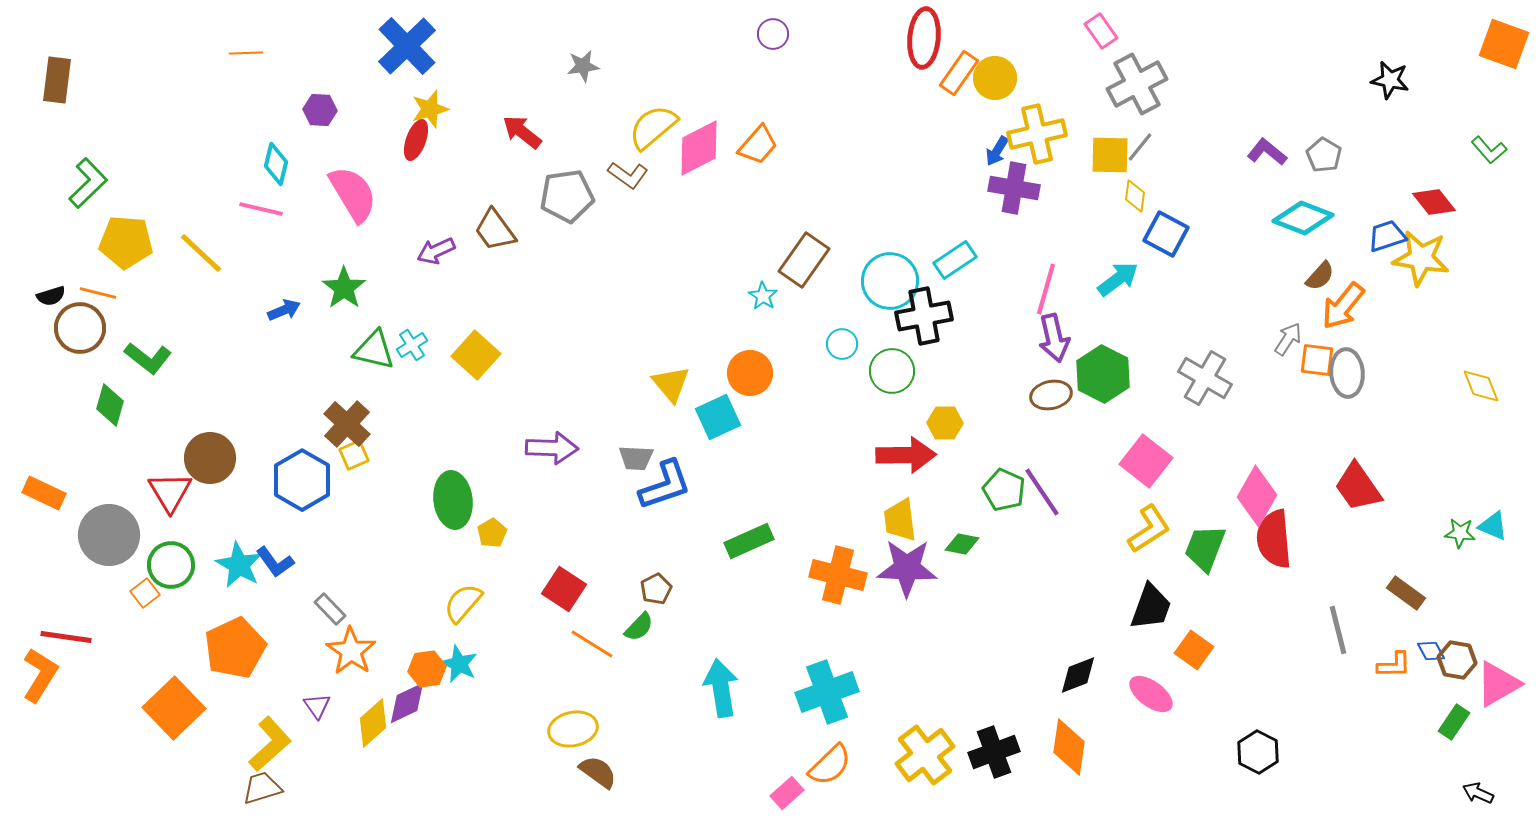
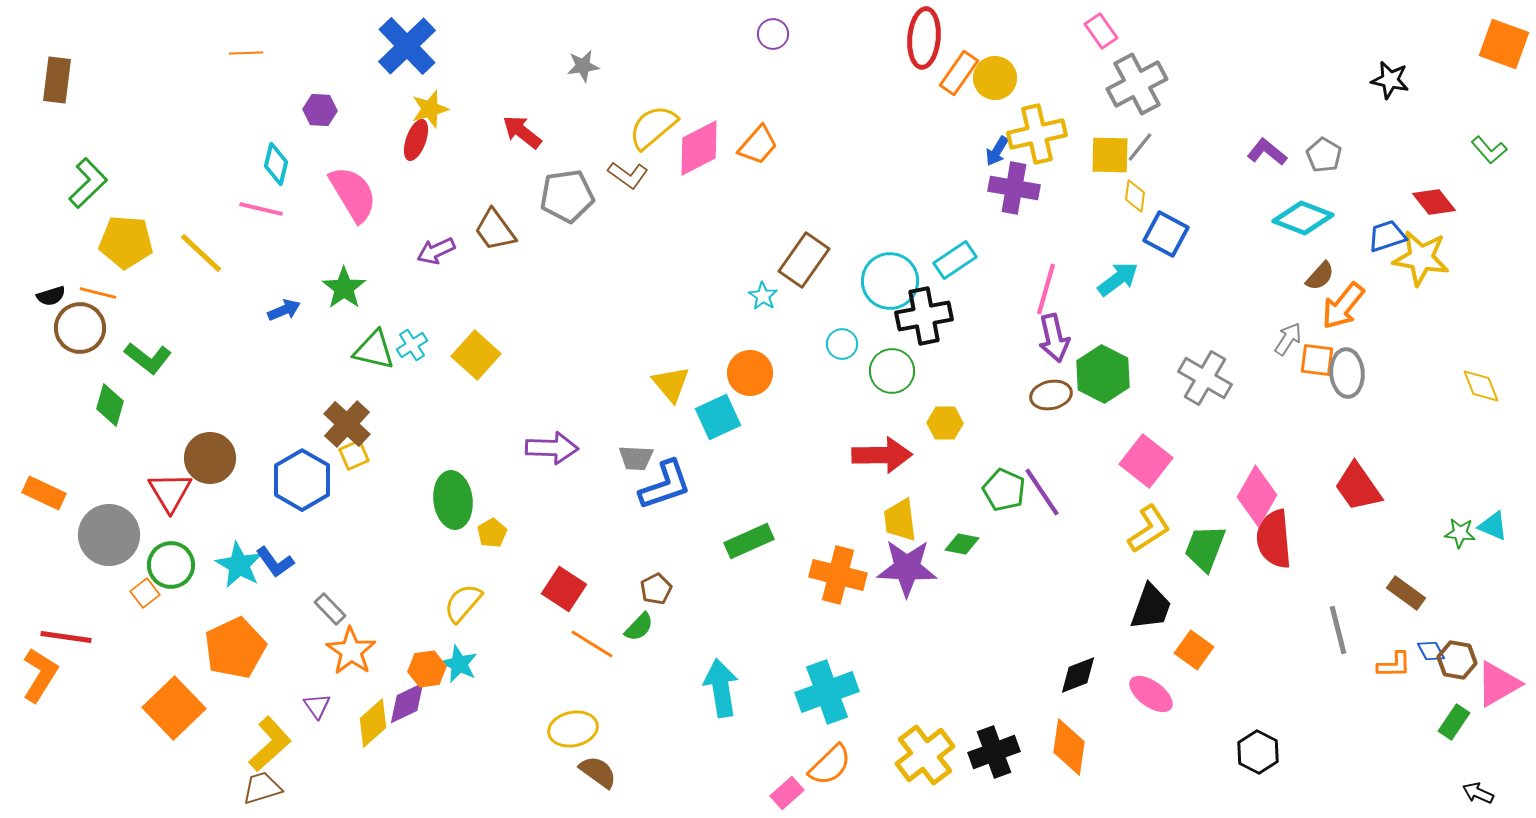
red arrow at (906, 455): moved 24 px left
